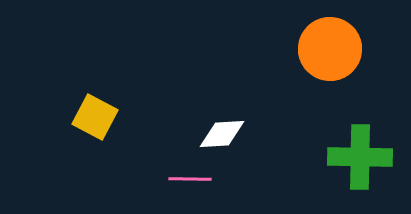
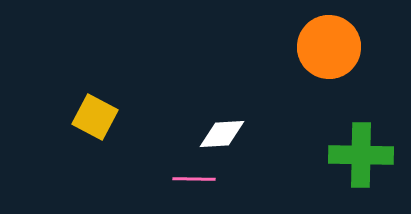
orange circle: moved 1 px left, 2 px up
green cross: moved 1 px right, 2 px up
pink line: moved 4 px right
